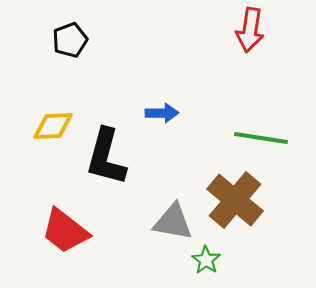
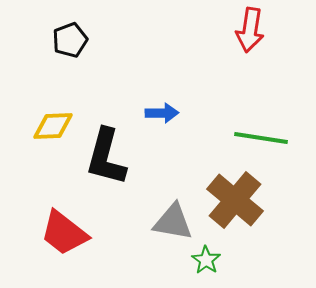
red trapezoid: moved 1 px left, 2 px down
